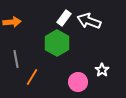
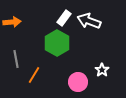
orange line: moved 2 px right, 2 px up
